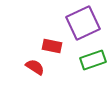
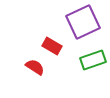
purple square: moved 1 px up
red rectangle: rotated 18 degrees clockwise
